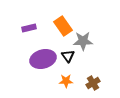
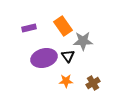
purple ellipse: moved 1 px right, 1 px up
